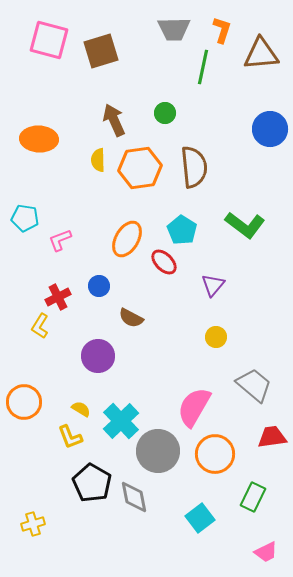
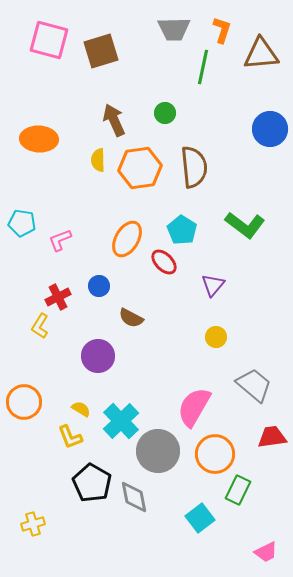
cyan pentagon at (25, 218): moved 3 px left, 5 px down
green rectangle at (253, 497): moved 15 px left, 7 px up
